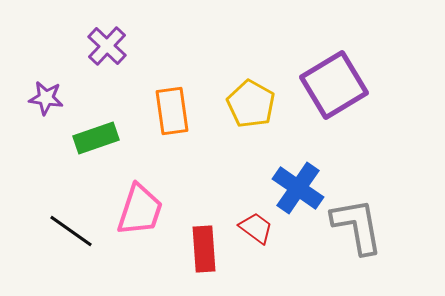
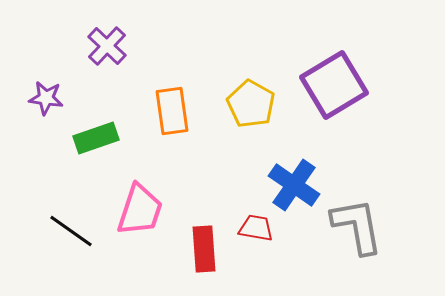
blue cross: moved 4 px left, 3 px up
red trapezoid: rotated 27 degrees counterclockwise
